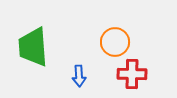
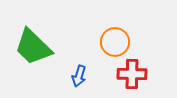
green trapezoid: rotated 42 degrees counterclockwise
blue arrow: rotated 20 degrees clockwise
